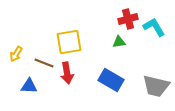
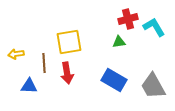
yellow arrow: rotated 49 degrees clockwise
brown line: rotated 66 degrees clockwise
blue rectangle: moved 3 px right
gray trapezoid: moved 3 px left; rotated 48 degrees clockwise
